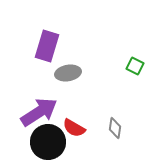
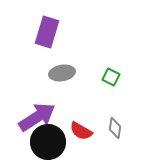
purple rectangle: moved 14 px up
green square: moved 24 px left, 11 px down
gray ellipse: moved 6 px left
purple arrow: moved 2 px left, 5 px down
red semicircle: moved 7 px right, 3 px down
